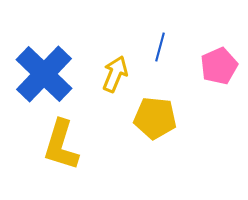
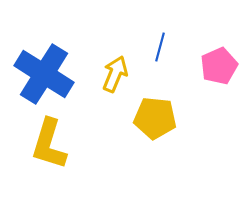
blue cross: rotated 12 degrees counterclockwise
yellow L-shape: moved 12 px left, 1 px up
